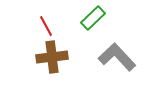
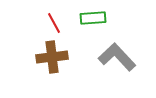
green rectangle: rotated 40 degrees clockwise
red line: moved 8 px right, 3 px up
